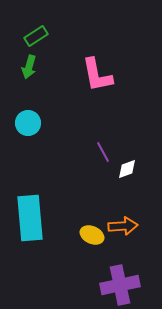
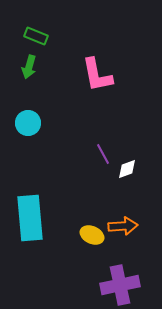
green rectangle: rotated 55 degrees clockwise
purple line: moved 2 px down
